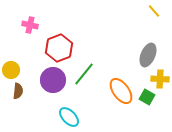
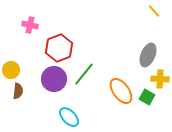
purple circle: moved 1 px right, 1 px up
